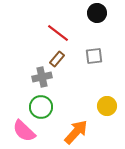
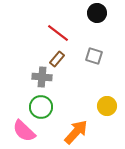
gray square: rotated 24 degrees clockwise
gray cross: rotated 18 degrees clockwise
